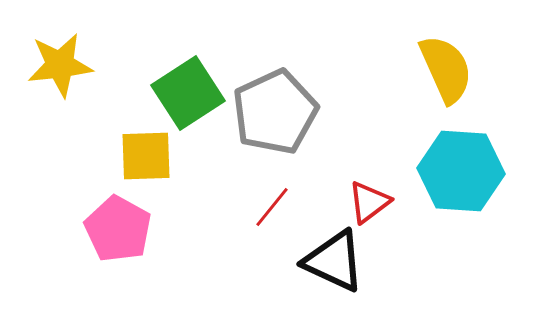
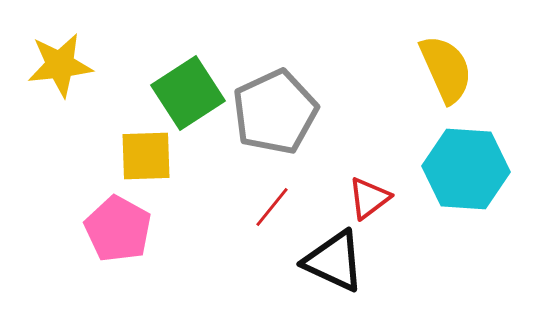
cyan hexagon: moved 5 px right, 2 px up
red triangle: moved 4 px up
